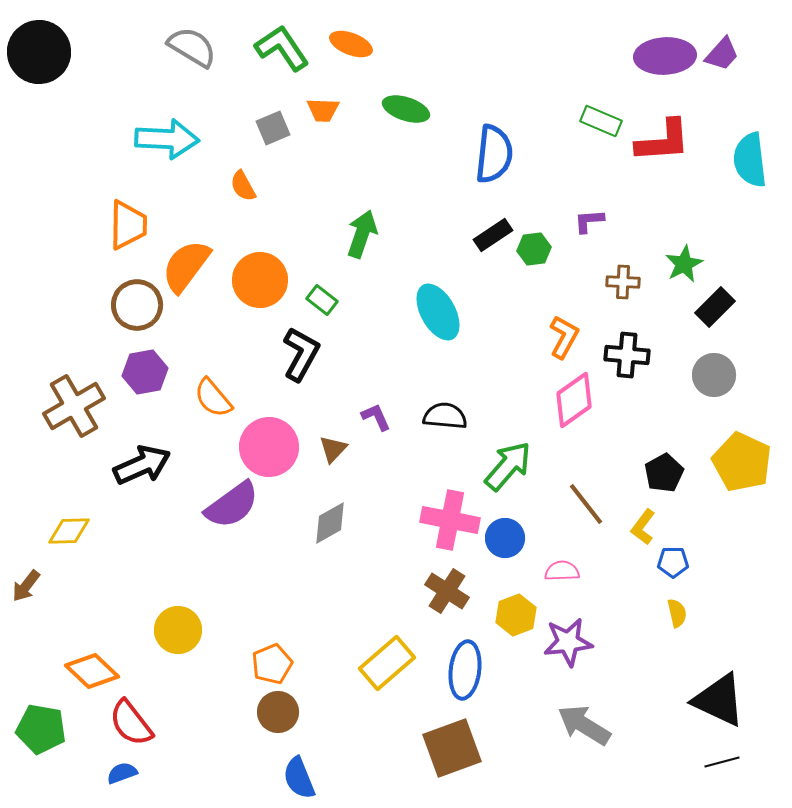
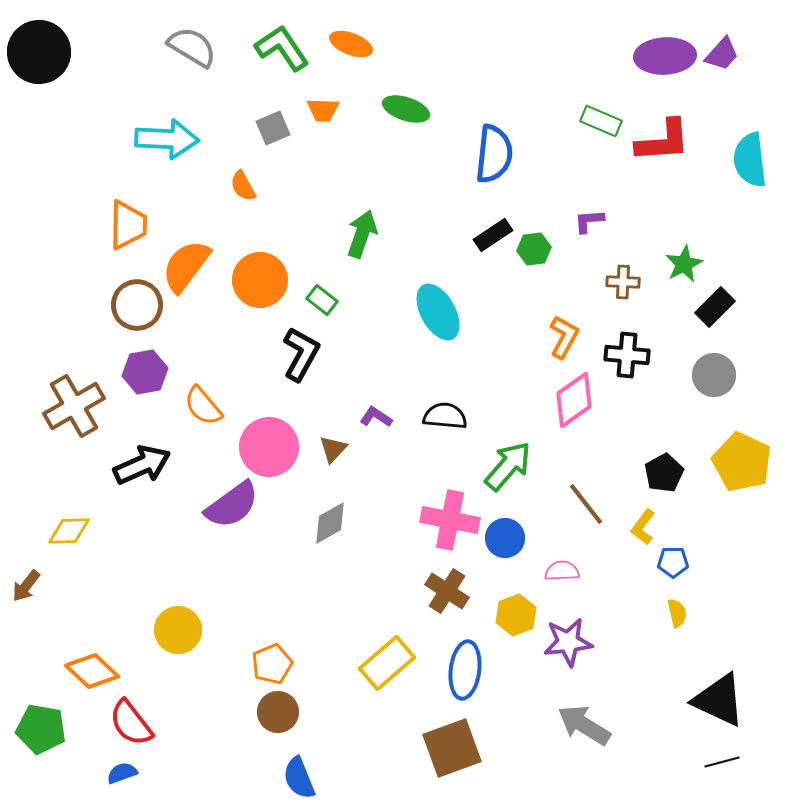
orange semicircle at (213, 398): moved 10 px left, 8 px down
purple L-shape at (376, 417): rotated 32 degrees counterclockwise
